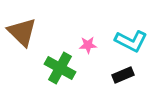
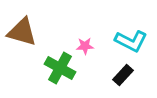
brown triangle: rotated 28 degrees counterclockwise
pink star: moved 3 px left, 1 px down
black rectangle: rotated 25 degrees counterclockwise
